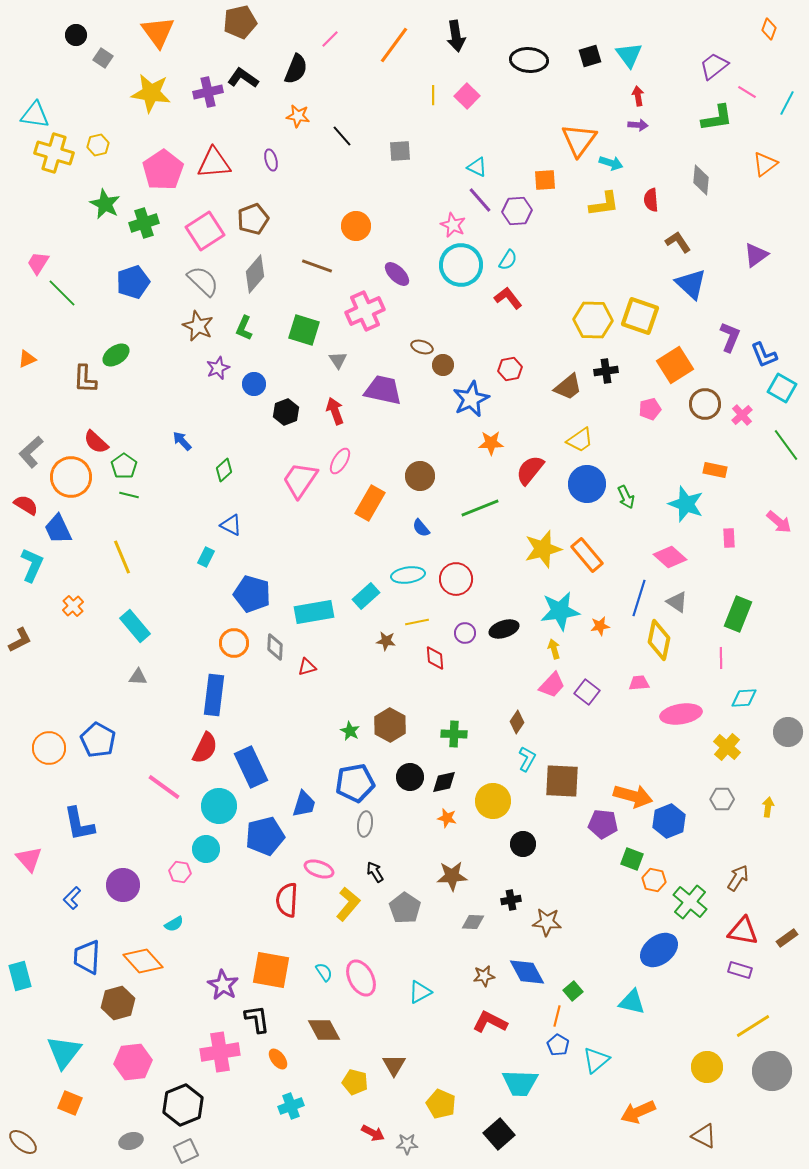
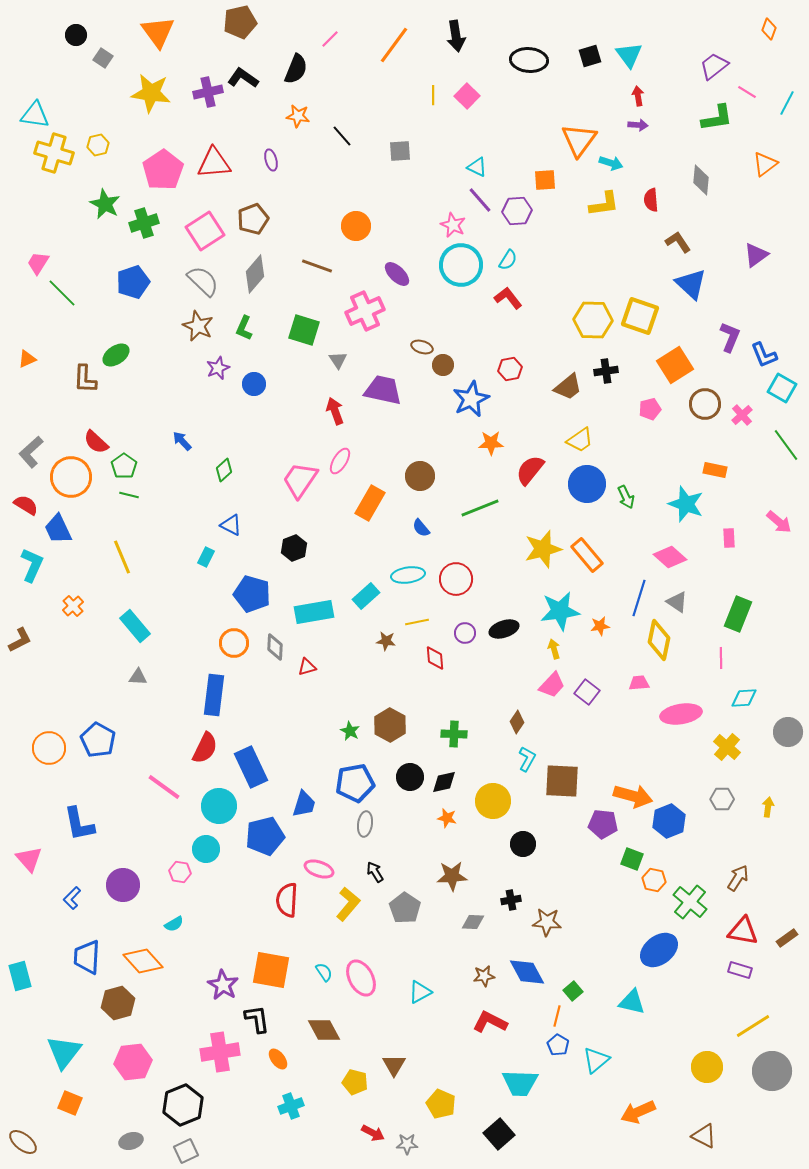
black hexagon at (286, 412): moved 8 px right, 136 px down
